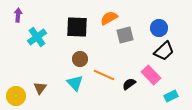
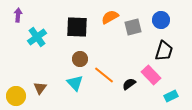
orange semicircle: moved 1 px right, 1 px up
blue circle: moved 2 px right, 8 px up
gray square: moved 8 px right, 8 px up
black trapezoid: rotated 30 degrees counterclockwise
orange line: rotated 15 degrees clockwise
